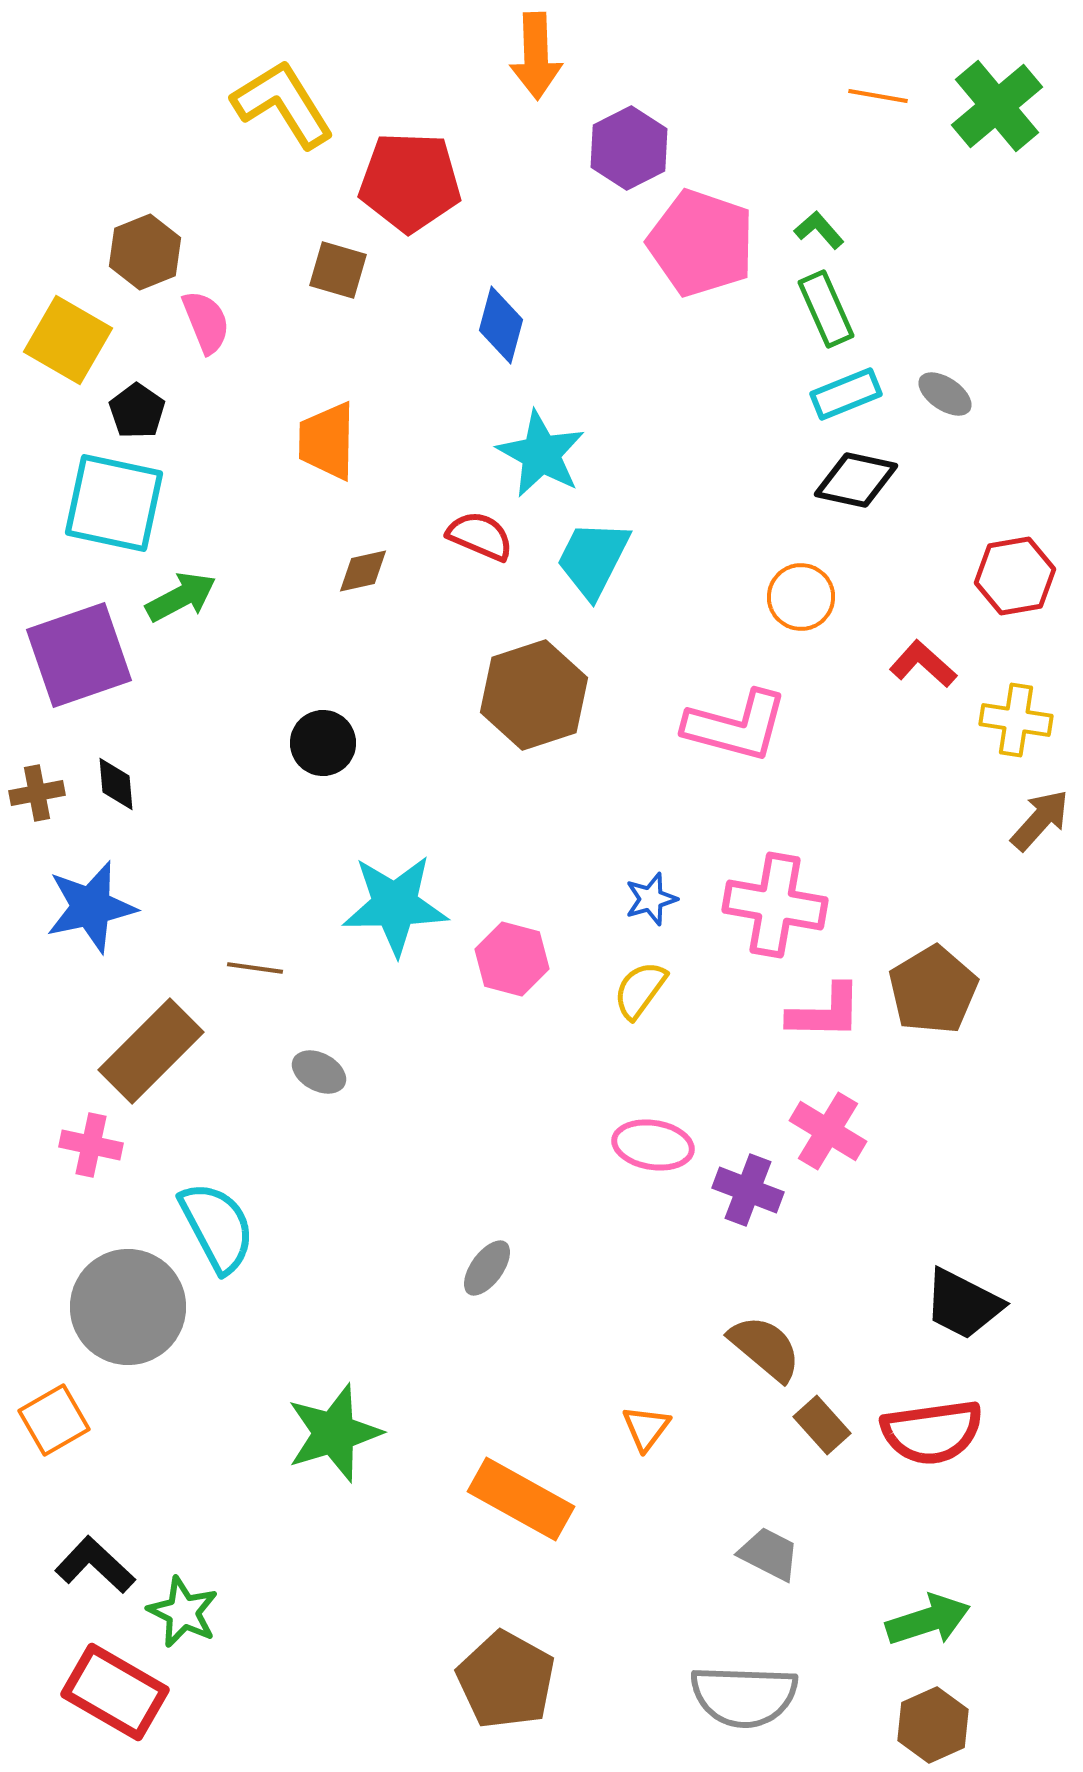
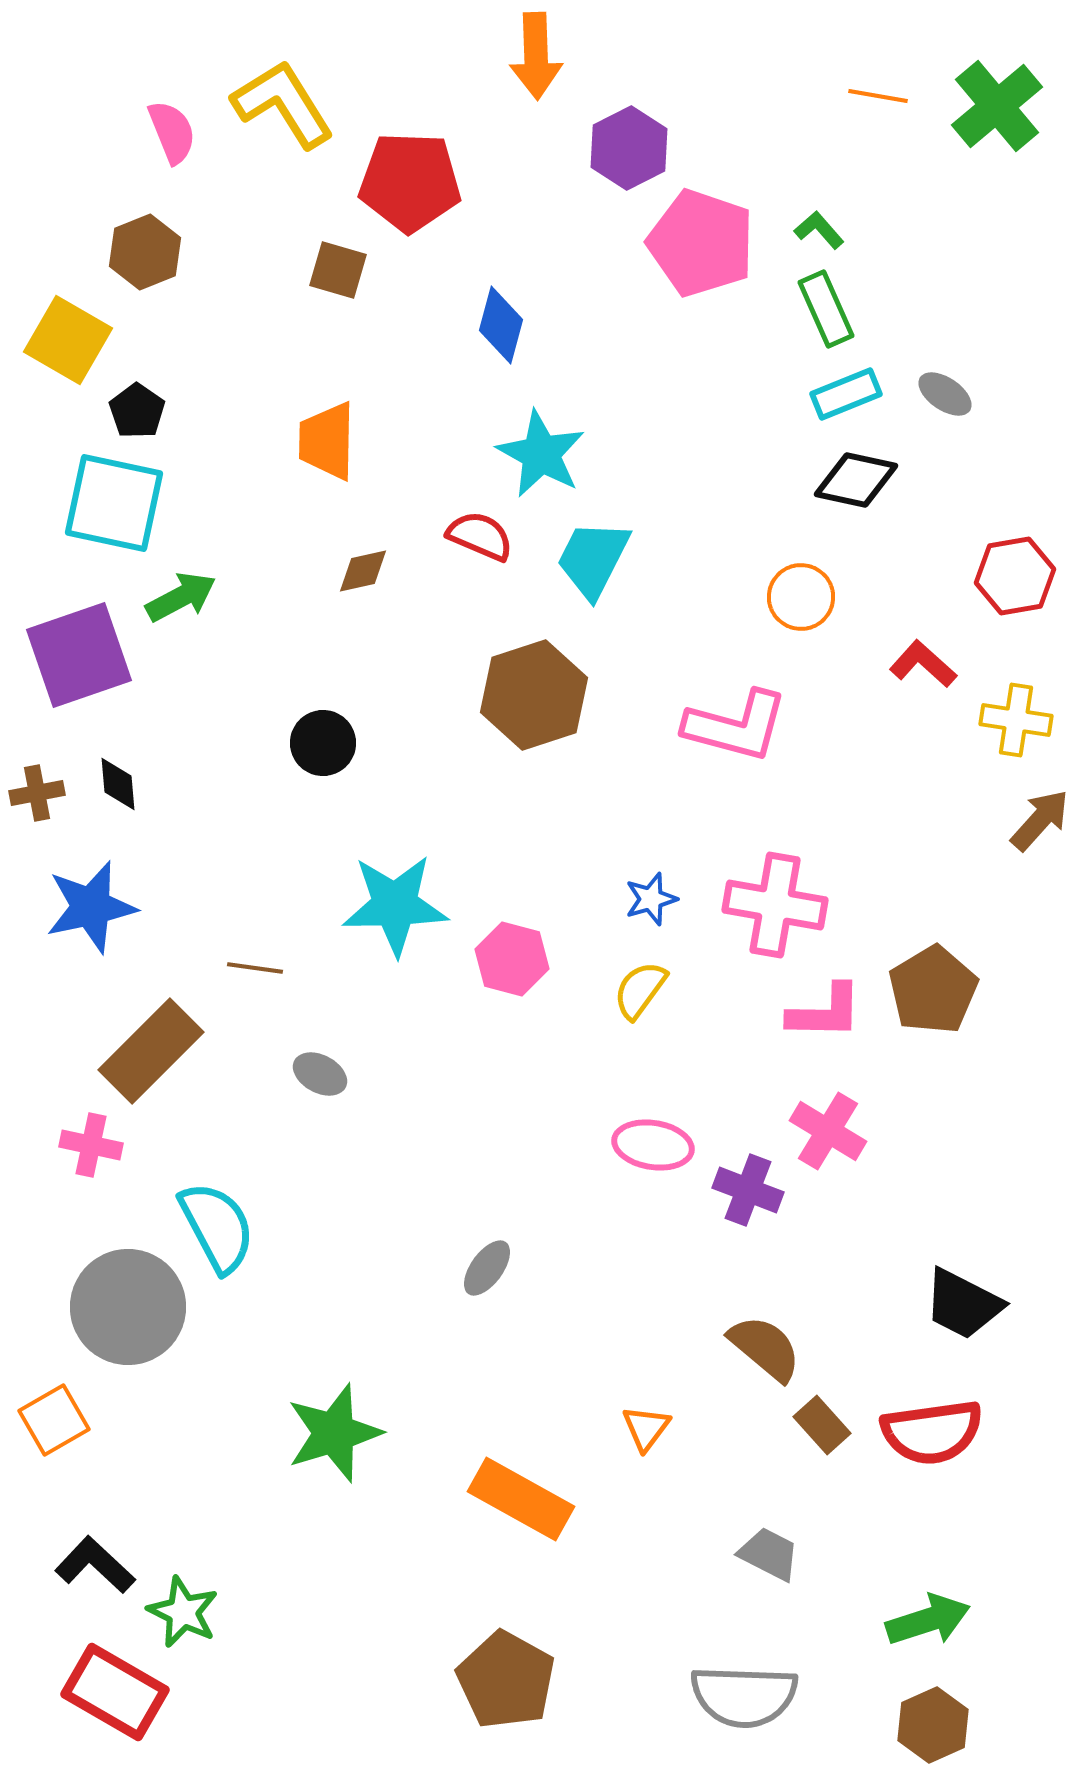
pink semicircle at (206, 322): moved 34 px left, 190 px up
black diamond at (116, 784): moved 2 px right
gray ellipse at (319, 1072): moved 1 px right, 2 px down
